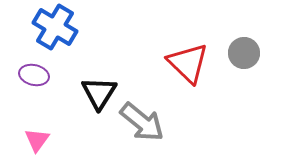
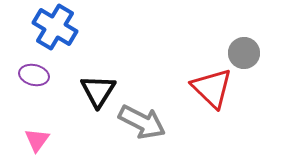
red triangle: moved 24 px right, 25 px down
black triangle: moved 1 px left, 2 px up
gray arrow: rotated 12 degrees counterclockwise
